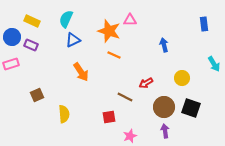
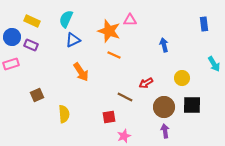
black square: moved 1 px right, 3 px up; rotated 18 degrees counterclockwise
pink star: moved 6 px left
